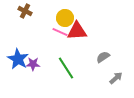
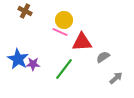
yellow circle: moved 1 px left, 2 px down
red triangle: moved 5 px right, 11 px down
green line: moved 2 px left, 1 px down; rotated 70 degrees clockwise
